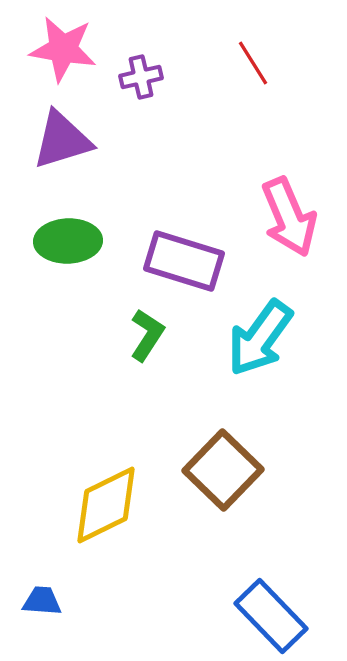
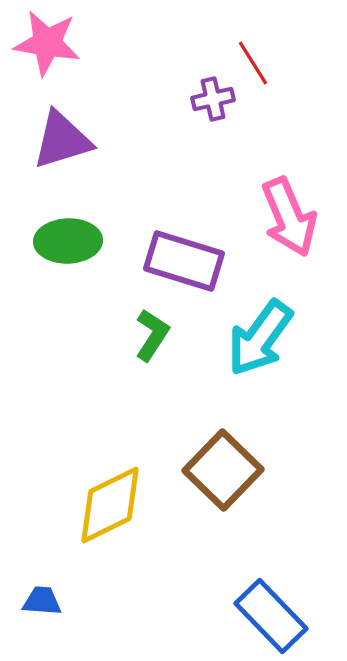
pink star: moved 16 px left, 6 px up
purple cross: moved 72 px right, 22 px down
green L-shape: moved 5 px right
yellow diamond: moved 4 px right
